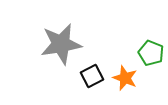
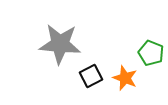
gray star: moved 1 px left; rotated 15 degrees clockwise
black square: moved 1 px left
